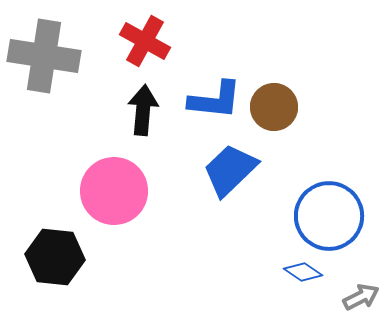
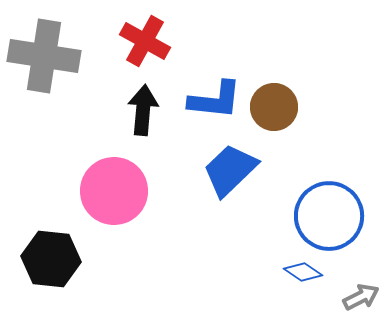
black hexagon: moved 4 px left, 2 px down
